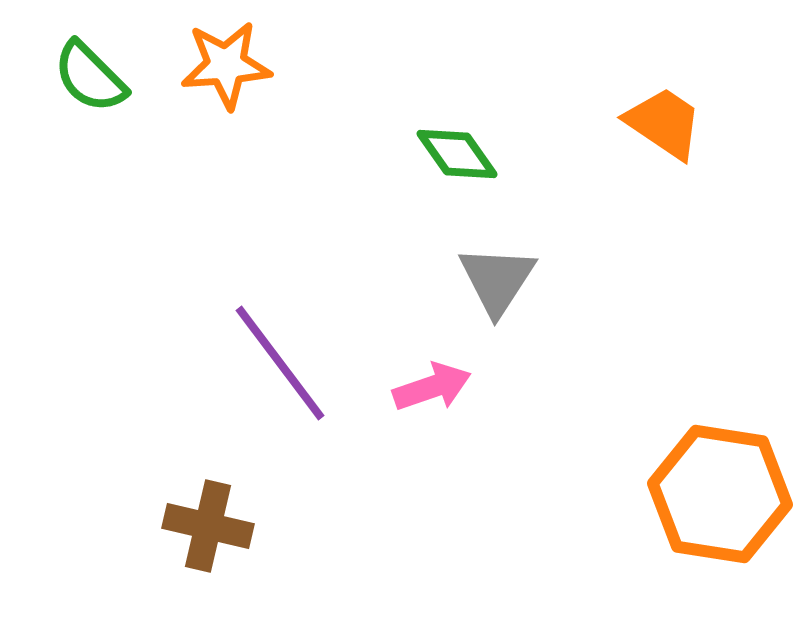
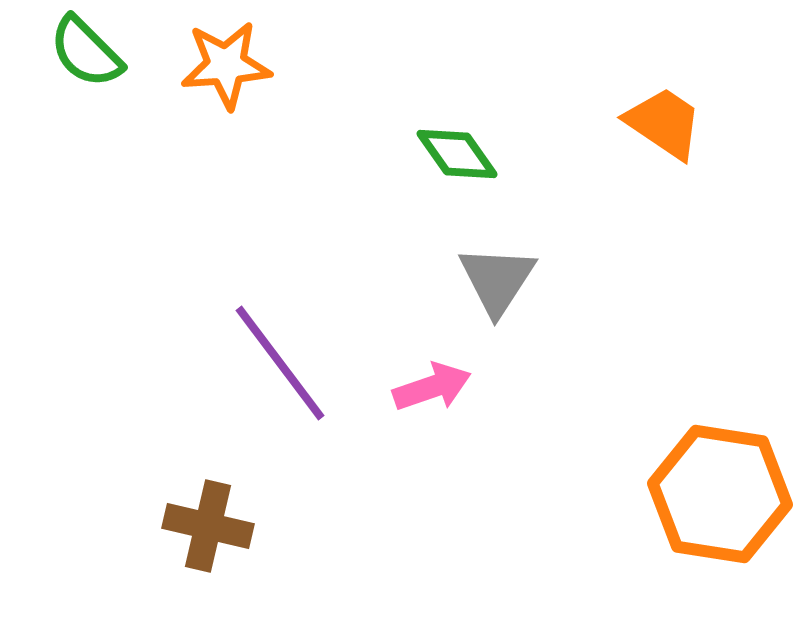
green semicircle: moved 4 px left, 25 px up
